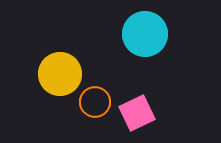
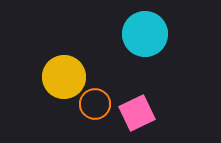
yellow circle: moved 4 px right, 3 px down
orange circle: moved 2 px down
